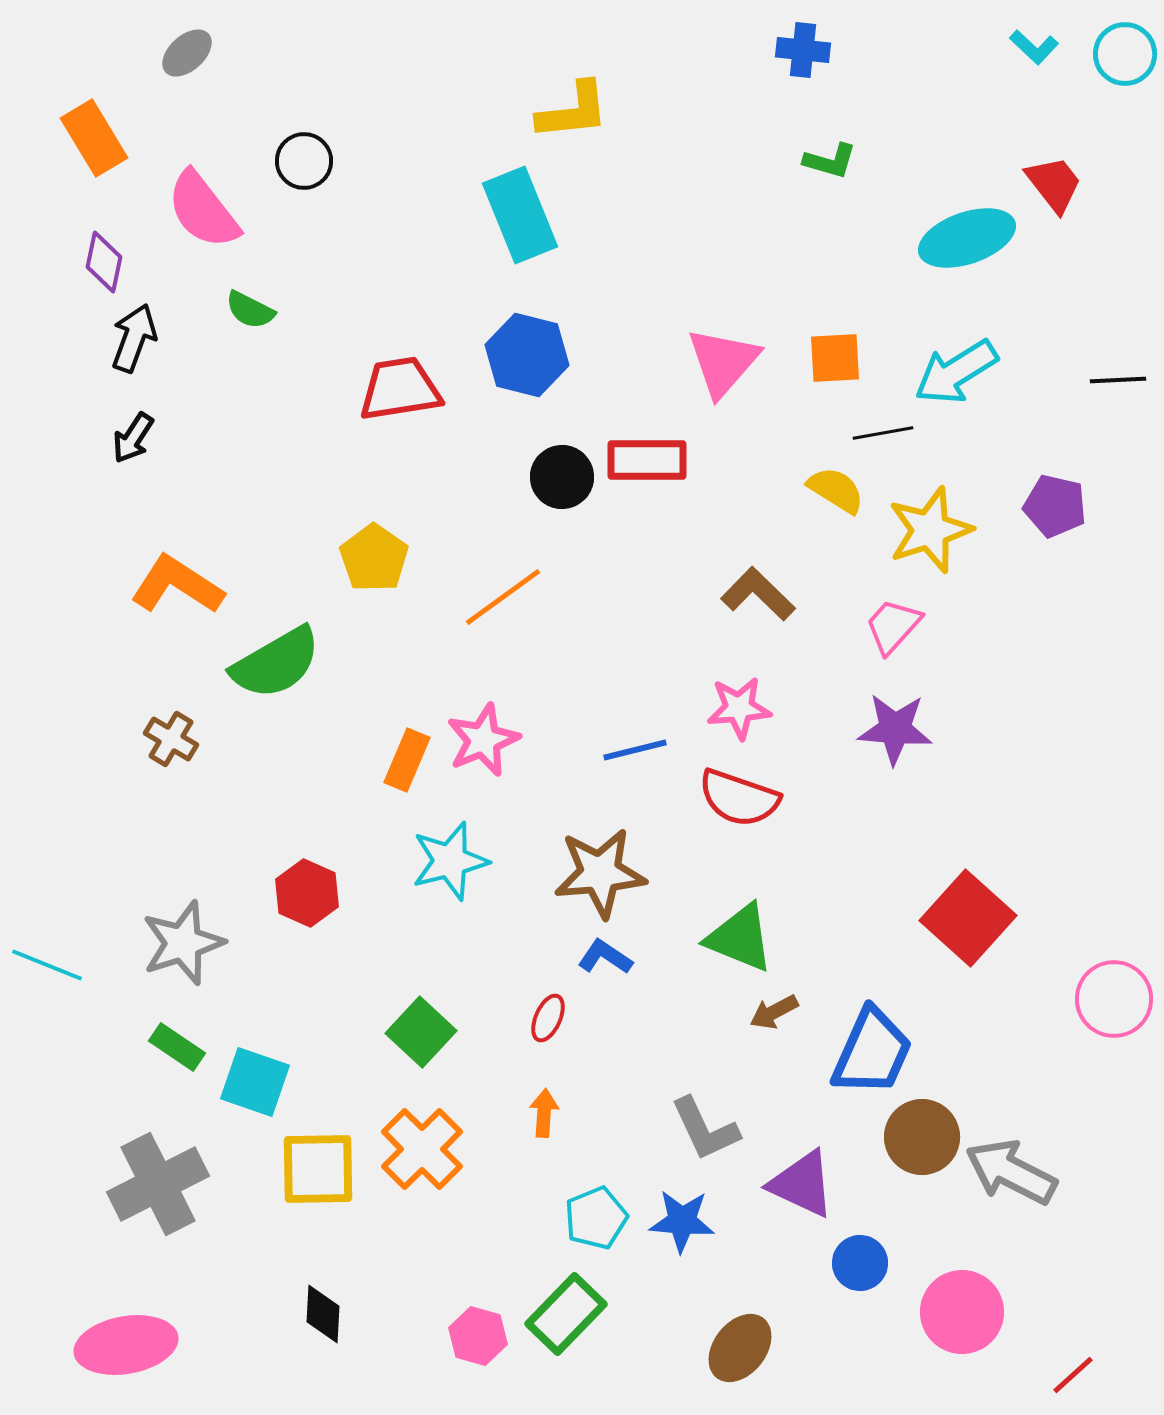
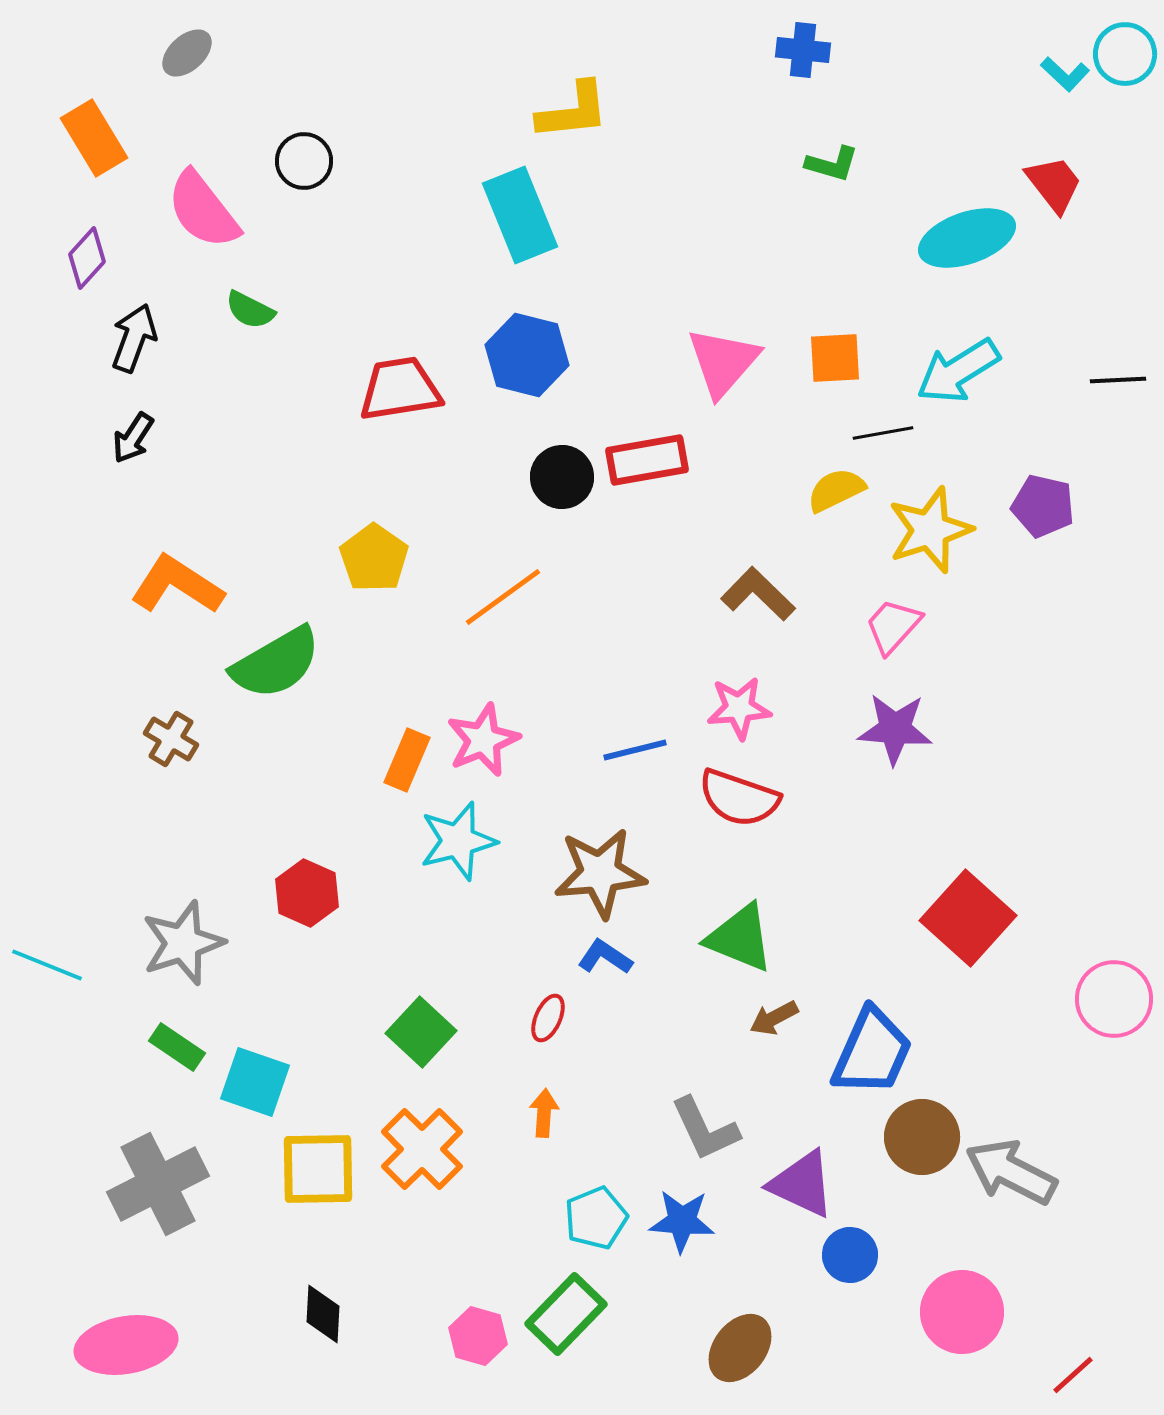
cyan L-shape at (1034, 47): moved 31 px right, 27 px down
green L-shape at (830, 161): moved 2 px right, 3 px down
purple diamond at (104, 262): moved 17 px left, 4 px up; rotated 30 degrees clockwise
cyan arrow at (956, 372): moved 2 px right, 1 px up
red rectangle at (647, 460): rotated 10 degrees counterclockwise
yellow semicircle at (836, 490): rotated 58 degrees counterclockwise
purple pentagon at (1055, 506): moved 12 px left
cyan star at (450, 861): moved 8 px right, 20 px up
brown arrow at (774, 1012): moved 6 px down
blue circle at (860, 1263): moved 10 px left, 8 px up
